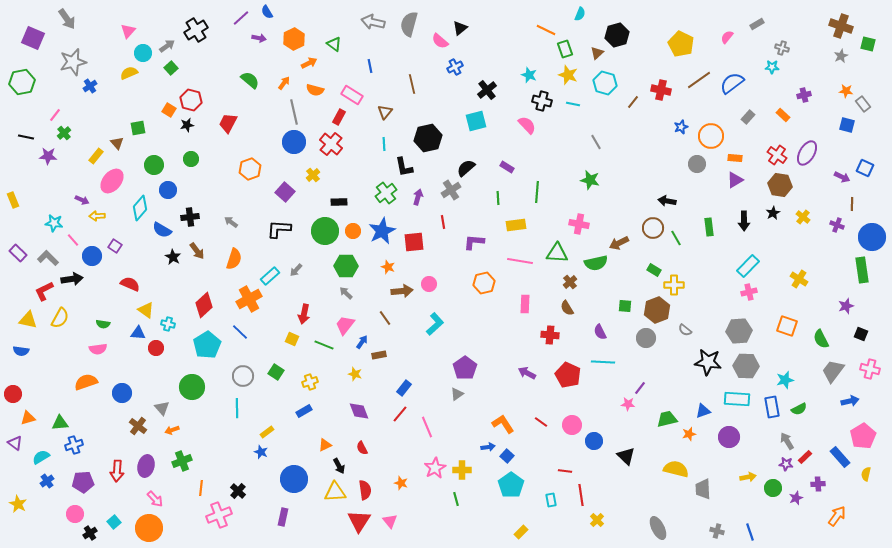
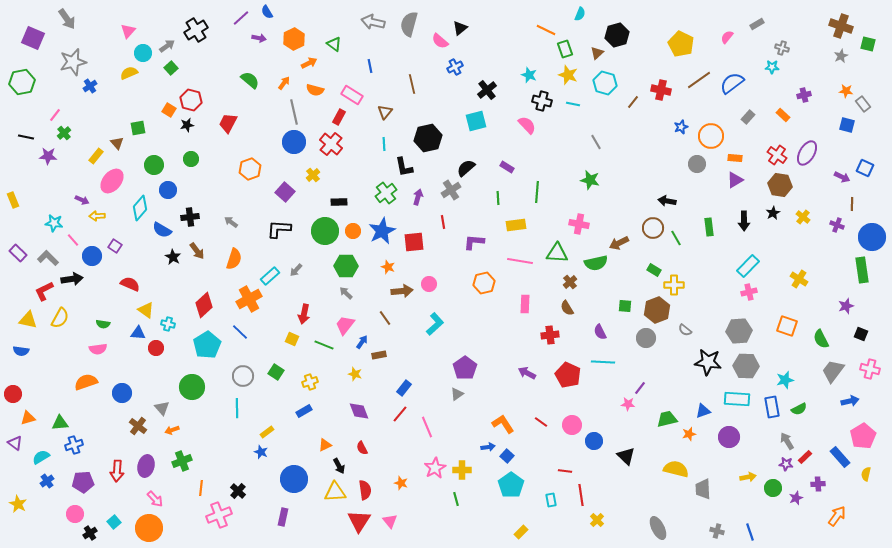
red cross at (550, 335): rotated 12 degrees counterclockwise
